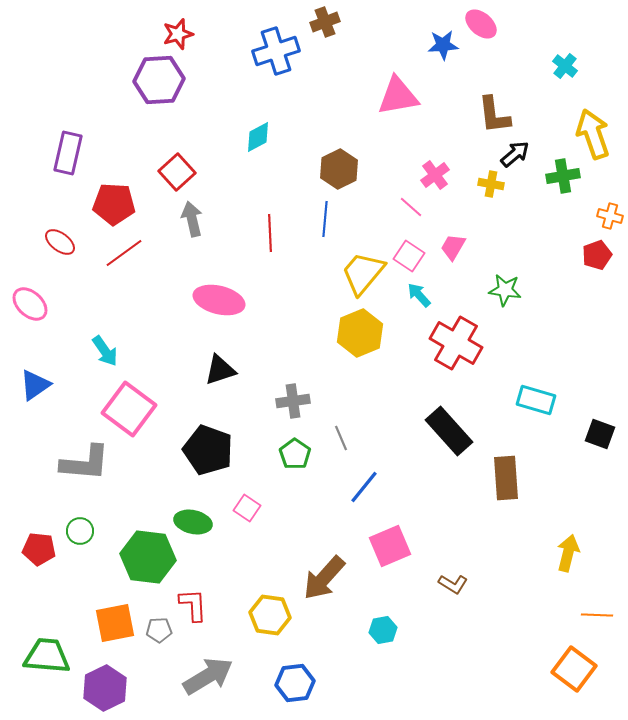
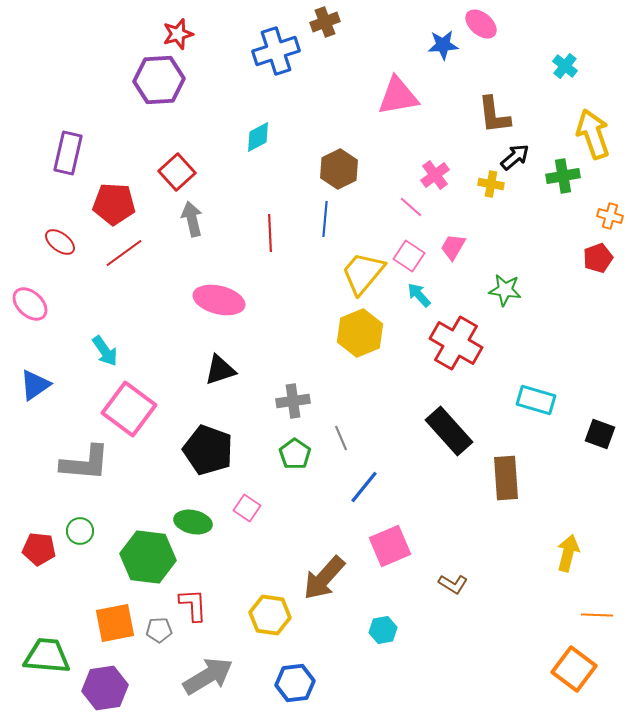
black arrow at (515, 154): moved 3 px down
red pentagon at (597, 255): moved 1 px right, 3 px down
purple hexagon at (105, 688): rotated 18 degrees clockwise
